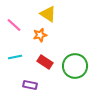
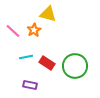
yellow triangle: rotated 18 degrees counterclockwise
pink line: moved 1 px left, 6 px down
orange star: moved 6 px left, 5 px up; rotated 16 degrees counterclockwise
cyan line: moved 11 px right
red rectangle: moved 2 px right, 1 px down
